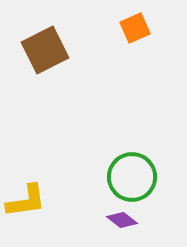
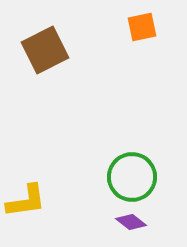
orange square: moved 7 px right, 1 px up; rotated 12 degrees clockwise
purple diamond: moved 9 px right, 2 px down
